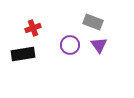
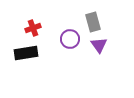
gray rectangle: rotated 54 degrees clockwise
purple circle: moved 6 px up
black rectangle: moved 3 px right, 1 px up
